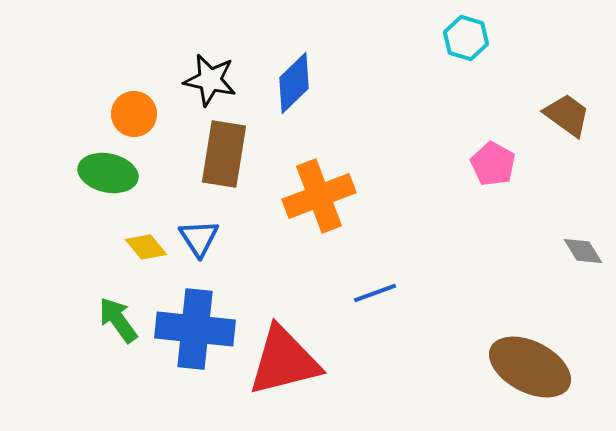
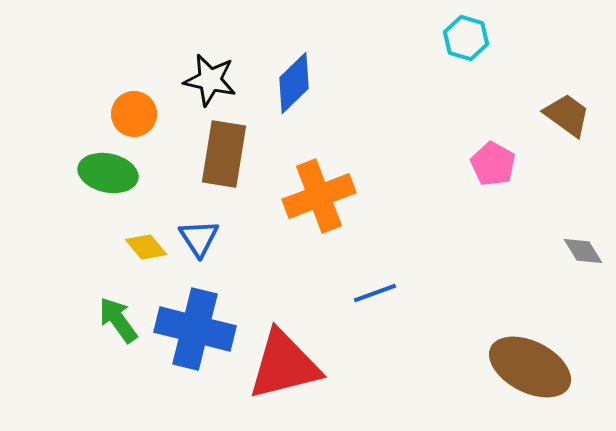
blue cross: rotated 8 degrees clockwise
red triangle: moved 4 px down
